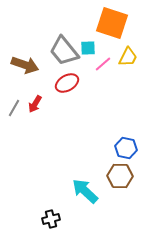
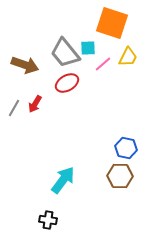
gray trapezoid: moved 1 px right, 2 px down
cyan arrow: moved 22 px left, 11 px up; rotated 84 degrees clockwise
black cross: moved 3 px left, 1 px down; rotated 24 degrees clockwise
